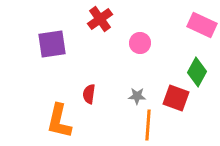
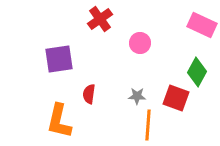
purple square: moved 7 px right, 15 px down
